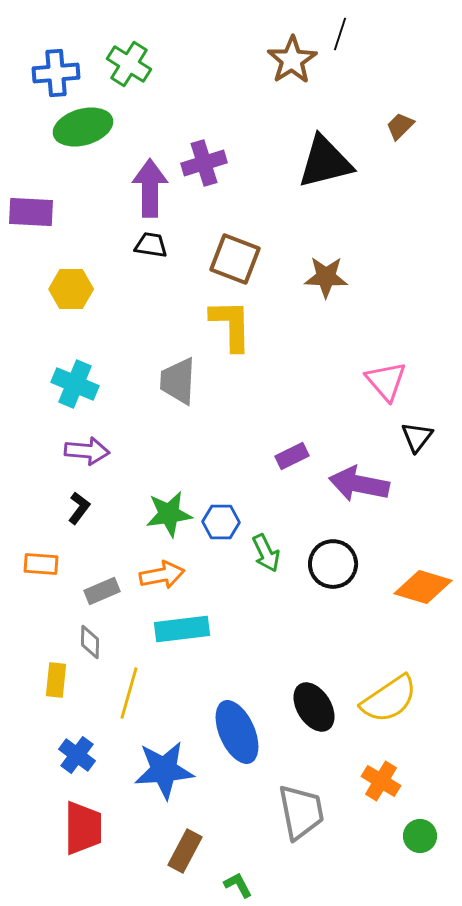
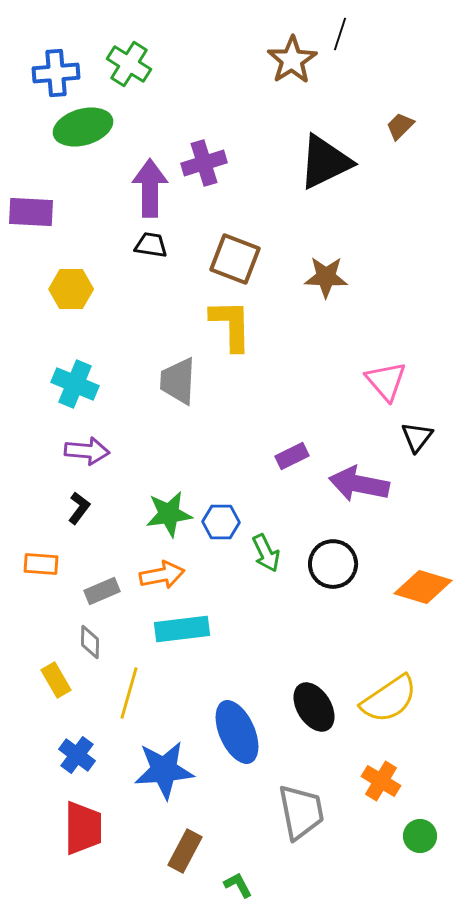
black triangle at (325, 162): rotated 12 degrees counterclockwise
yellow rectangle at (56, 680): rotated 36 degrees counterclockwise
